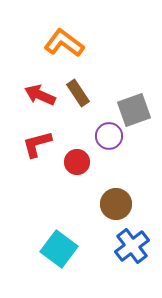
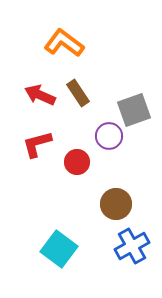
blue cross: rotated 8 degrees clockwise
